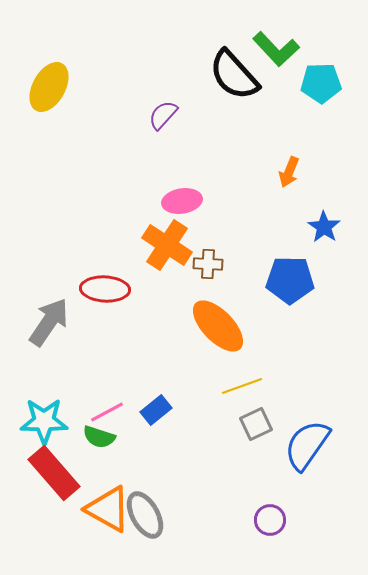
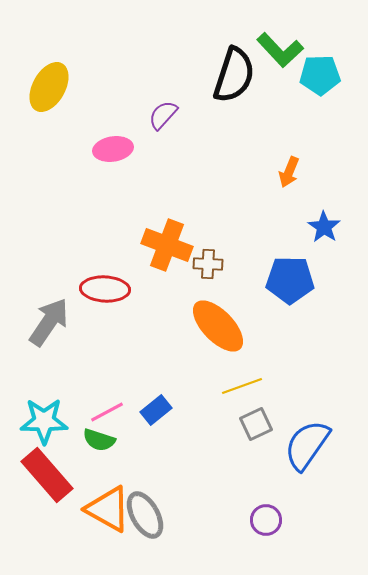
green L-shape: moved 4 px right, 1 px down
black semicircle: rotated 120 degrees counterclockwise
cyan pentagon: moved 1 px left, 8 px up
pink ellipse: moved 69 px left, 52 px up
orange cross: rotated 12 degrees counterclockwise
green semicircle: moved 3 px down
red rectangle: moved 7 px left, 2 px down
purple circle: moved 4 px left
